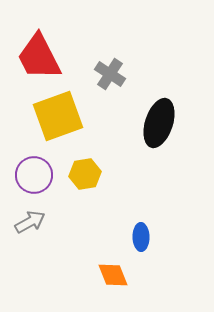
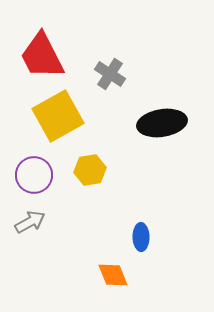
red trapezoid: moved 3 px right, 1 px up
yellow square: rotated 9 degrees counterclockwise
black ellipse: moved 3 px right; rotated 63 degrees clockwise
yellow hexagon: moved 5 px right, 4 px up
